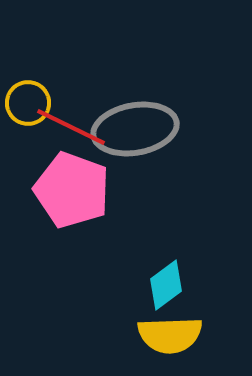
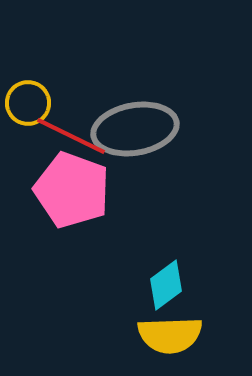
red line: moved 9 px down
